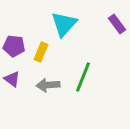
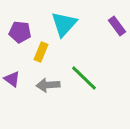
purple rectangle: moved 2 px down
purple pentagon: moved 6 px right, 14 px up
green line: moved 1 px right, 1 px down; rotated 68 degrees counterclockwise
